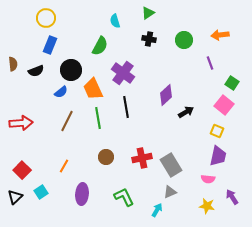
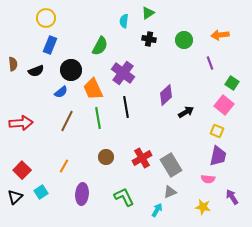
cyan semicircle: moved 9 px right; rotated 24 degrees clockwise
red cross: rotated 18 degrees counterclockwise
yellow star: moved 4 px left, 1 px down
